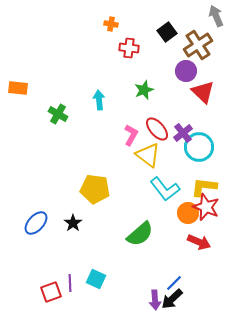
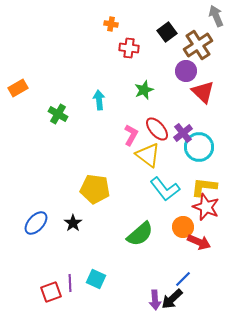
orange rectangle: rotated 36 degrees counterclockwise
orange circle: moved 5 px left, 14 px down
blue line: moved 9 px right, 4 px up
